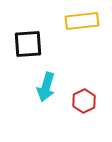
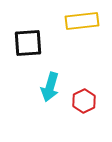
black square: moved 1 px up
cyan arrow: moved 4 px right
